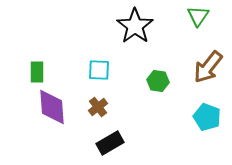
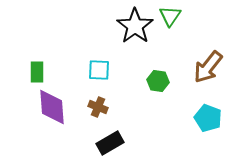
green triangle: moved 28 px left
brown cross: rotated 30 degrees counterclockwise
cyan pentagon: moved 1 px right, 1 px down
